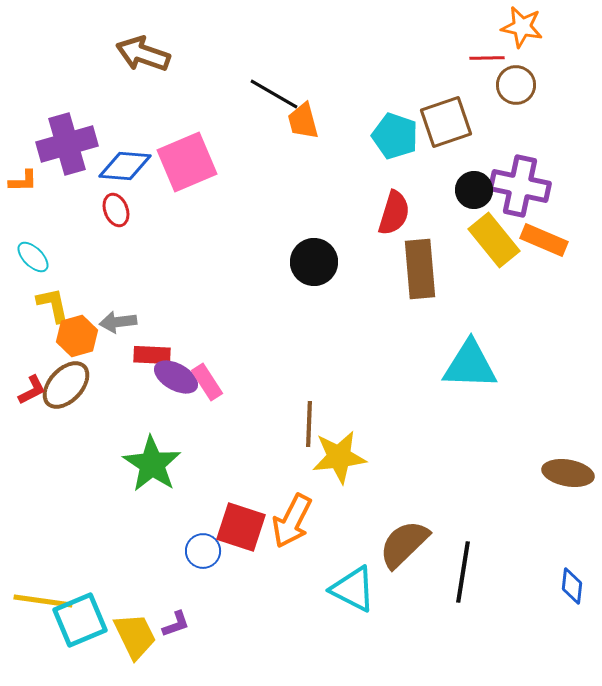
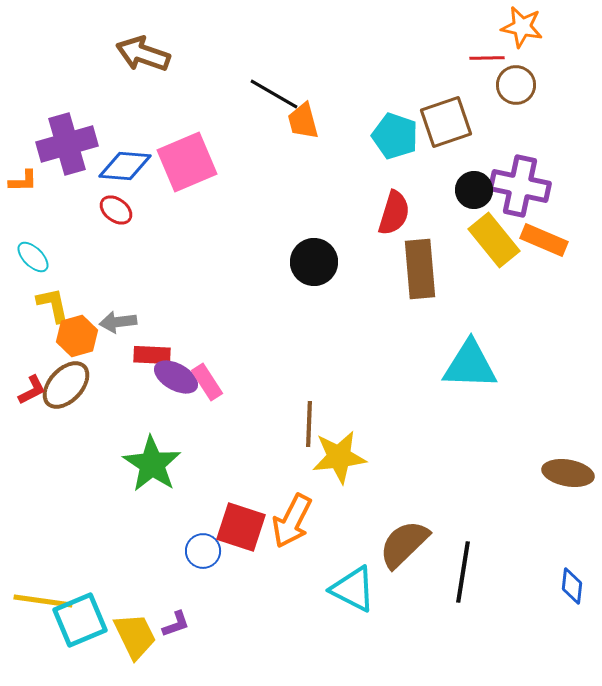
red ellipse at (116, 210): rotated 32 degrees counterclockwise
